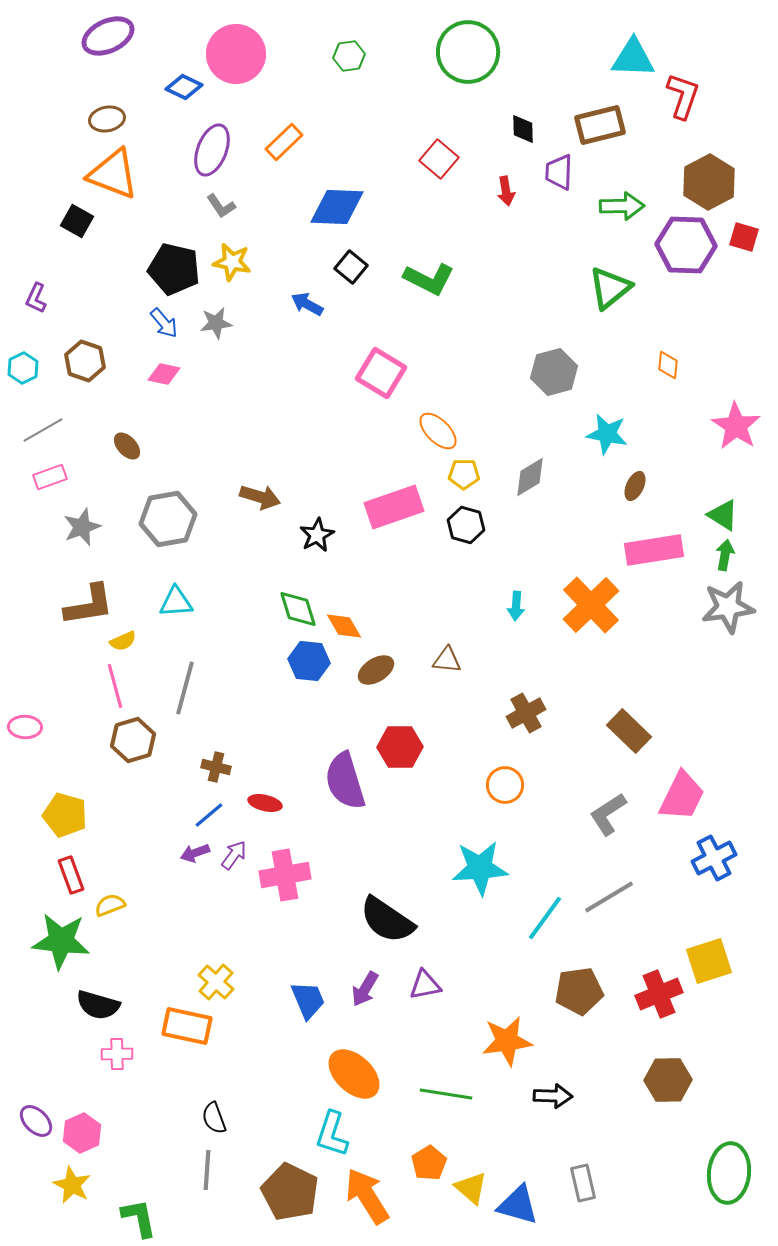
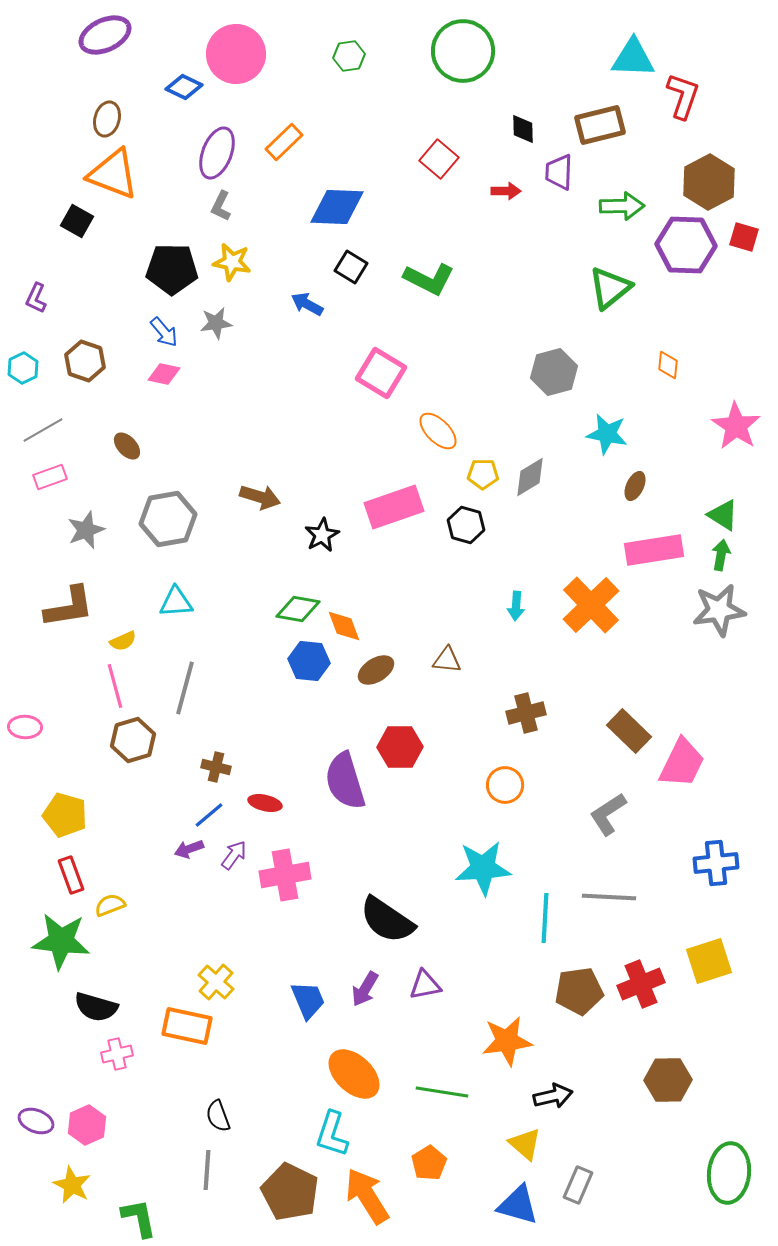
purple ellipse at (108, 36): moved 3 px left, 1 px up
green circle at (468, 52): moved 5 px left, 1 px up
brown ellipse at (107, 119): rotated 64 degrees counterclockwise
purple ellipse at (212, 150): moved 5 px right, 3 px down
red arrow at (506, 191): rotated 80 degrees counterclockwise
gray L-shape at (221, 206): rotated 60 degrees clockwise
black square at (351, 267): rotated 8 degrees counterclockwise
black pentagon at (174, 269): moved 2 px left; rotated 12 degrees counterclockwise
blue arrow at (164, 323): moved 9 px down
yellow pentagon at (464, 474): moved 19 px right
gray star at (82, 527): moved 4 px right, 3 px down
black star at (317, 535): moved 5 px right
green arrow at (725, 555): moved 4 px left
brown L-shape at (89, 605): moved 20 px left, 2 px down
gray star at (728, 607): moved 9 px left, 3 px down
green diamond at (298, 609): rotated 63 degrees counterclockwise
orange diamond at (344, 626): rotated 9 degrees clockwise
brown cross at (526, 713): rotated 15 degrees clockwise
pink trapezoid at (682, 796): moved 33 px up
purple arrow at (195, 853): moved 6 px left, 4 px up
blue cross at (714, 858): moved 2 px right, 5 px down; rotated 21 degrees clockwise
cyan star at (480, 868): moved 3 px right
gray line at (609, 897): rotated 34 degrees clockwise
cyan line at (545, 918): rotated 33 degrees counterclockwise
red cross at (659, 994): moved 18 px left, 10 px up
black semicircle at (98, 1005): moved 2 px left, 2 px down
pink cross at (117, 1054): rotated 12 degrees counterclockwise
green line at (446, 1094): moved 4 px left, 2 px up
black arrow at (553, 1096): rotated 15 degrees counterclockwise
black semicircle at (214, 1118): moved 4 px right, 2 px up
purple ellipse at (36, 1121): rotated 24 degrees counterclockwise
pink hexagon at (82, 1133): moved 5 px right, 8 px up
gray rectangle at (583, 1183): moved 5 px left, 2 px down; rotated 36 degrees clockwise
yellow triangle at (471, 1188): moved 54 px right, 44 px up
